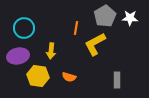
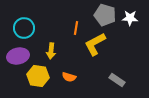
gray pentagon: moved 1 px up; rotated 25 degrees counterclockwise
gray rectangle: rotated 56 degrees counterclockwise
